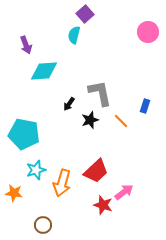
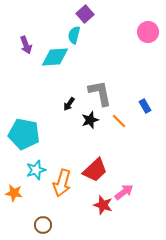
cyan diamond: moved 11 px right, 14 px up
blue rectangle: rotated 48 degrees counterclockwise
orange line: moved 2 px left
red trapezoid: moved 1 px left, 1 px up
